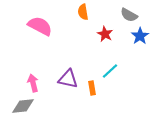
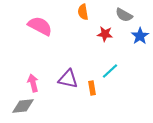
gray semicircle: moved 5 px left
red star: rotated 21 degrees counterclockwise
